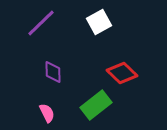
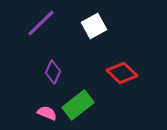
white square: moved 5 px left, 4 px down
purple diamond: rotated 25 degrees clockwise
green rectangle: moved 18 px left
pink semicircle: rotated 42 degrees counterclockwise
